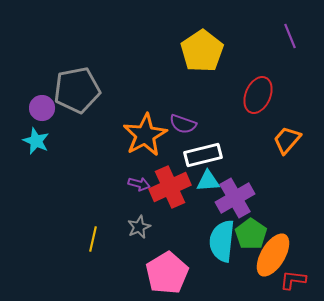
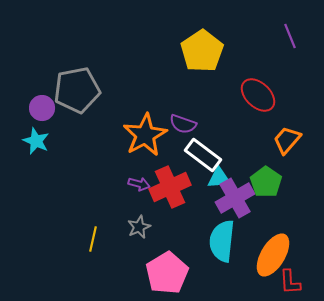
red ellipse: rotated 69 degrees counterclockwise
white rectangle: rotated 51 degrees clockwise
cyan triangle: moved 11 px right, 3 px up
green pentagon: moved 15 px right, 52 px up
red L-shape: moved 3 px left, 2 px down; rotated 100 degrees counterclockwise
